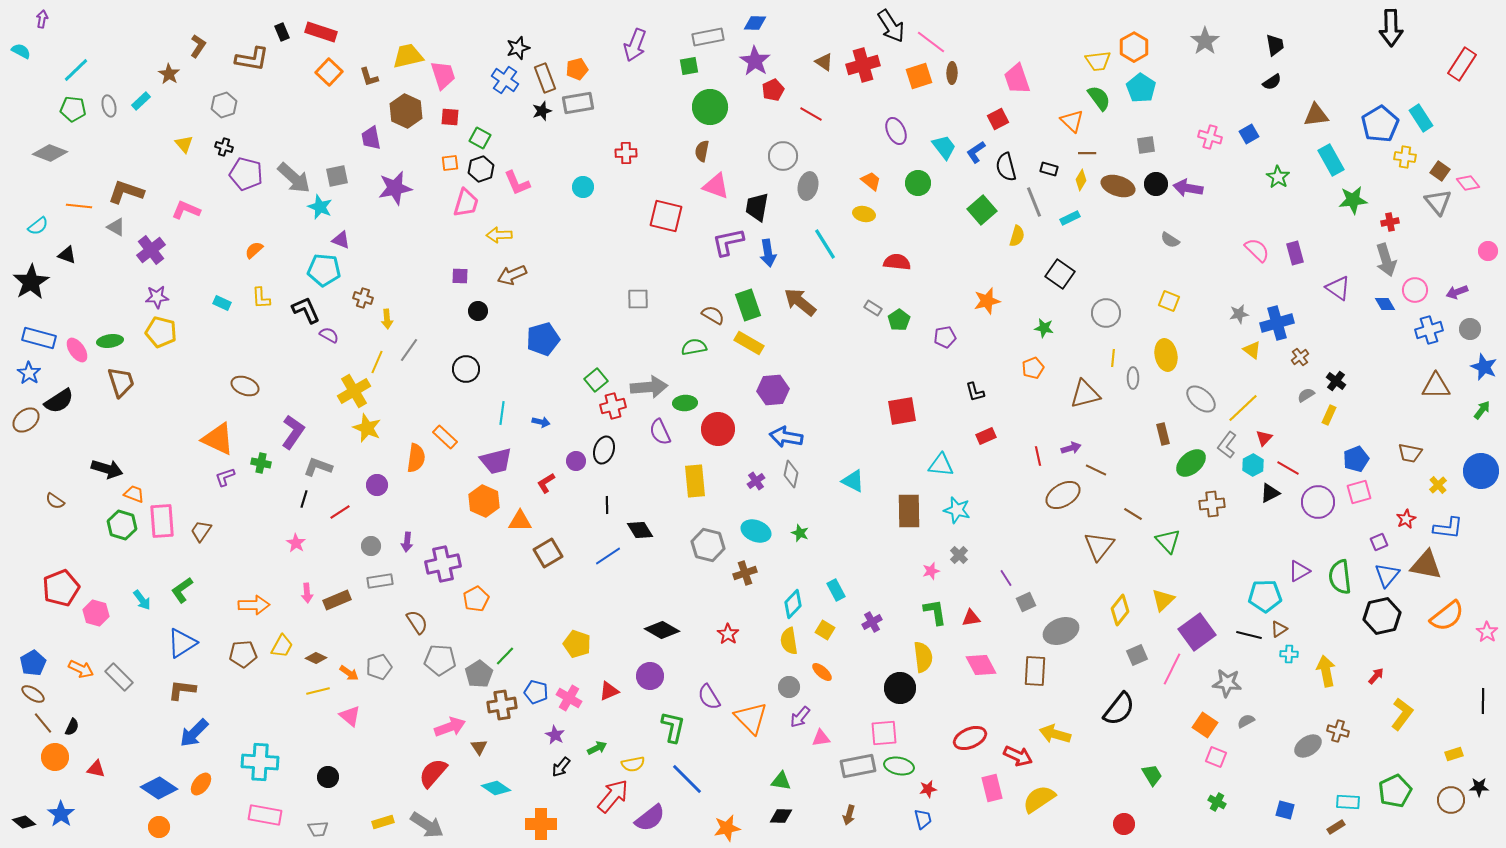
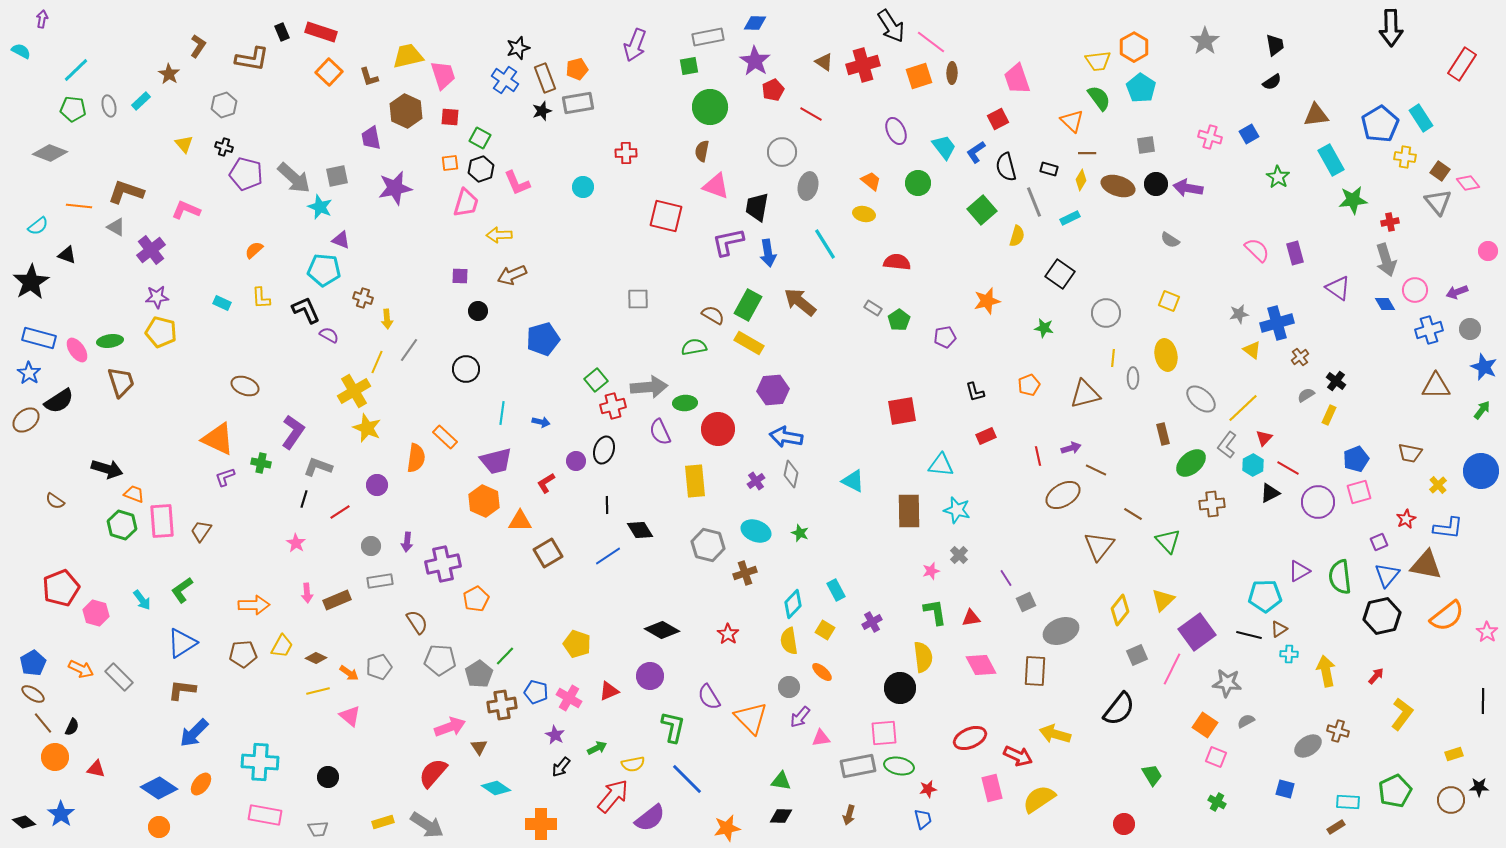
gray circle at (783, 156): moved 1 px left, 4 px up
green rectangle at (748, 305): rotated 48 degrees clockwise
orange pentagon at (1033, 368): moved 4 px left, 17 px down
blue square at (1285, 810): moved 21 px up
